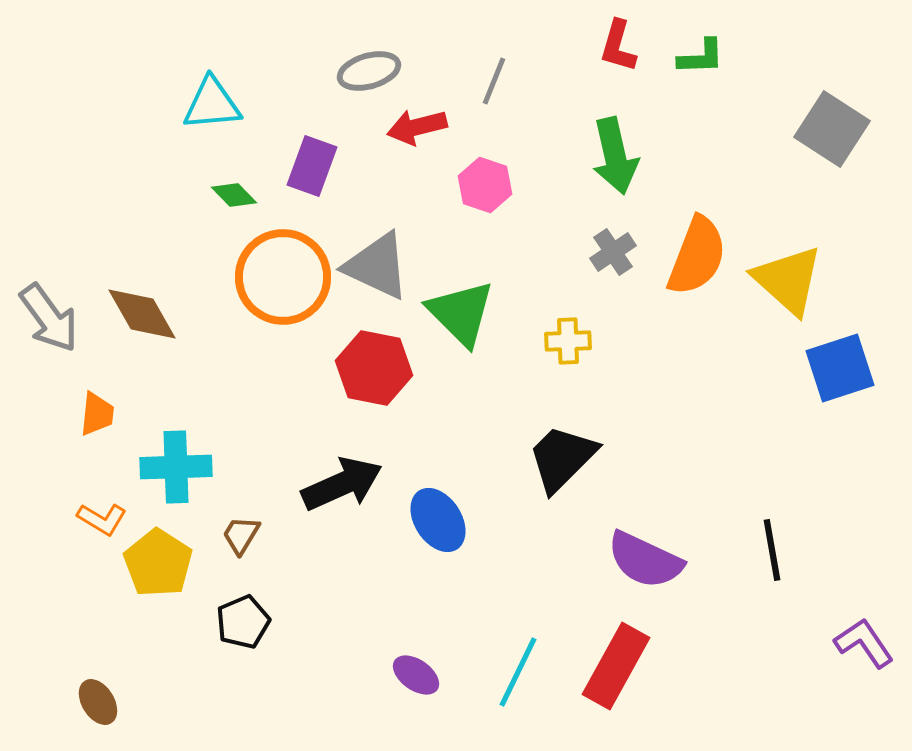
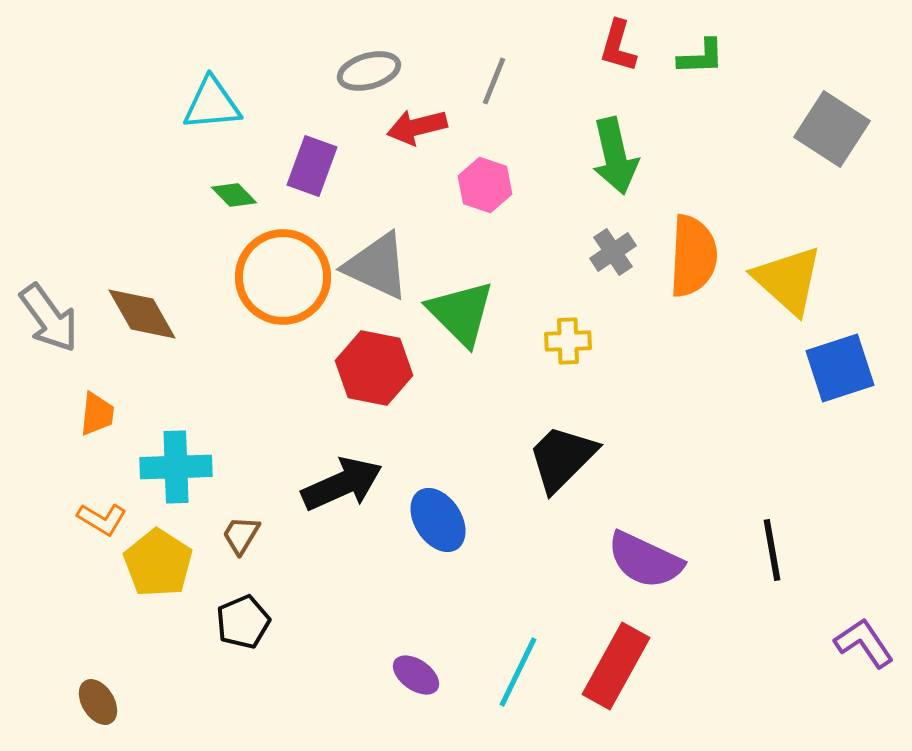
orange semicircle: moved 4 px left; rotated 18 degrees counterclockwise
